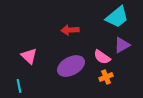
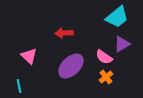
red arrow: moved 6 px left, 3 px down
purple triangle: moved 1 px up
pink semicircle: moved 2 px right
purple ellipse: rotated 16 degrees counterclockwise
orange cross: rotated 16 degrees counterclockwise
